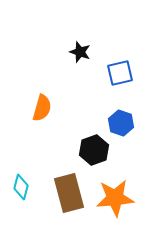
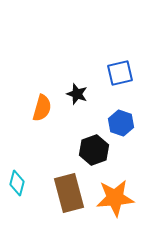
black star: moved 3 px left, 42 px down
cyan diamond: moved 4 px left, 4 px up
